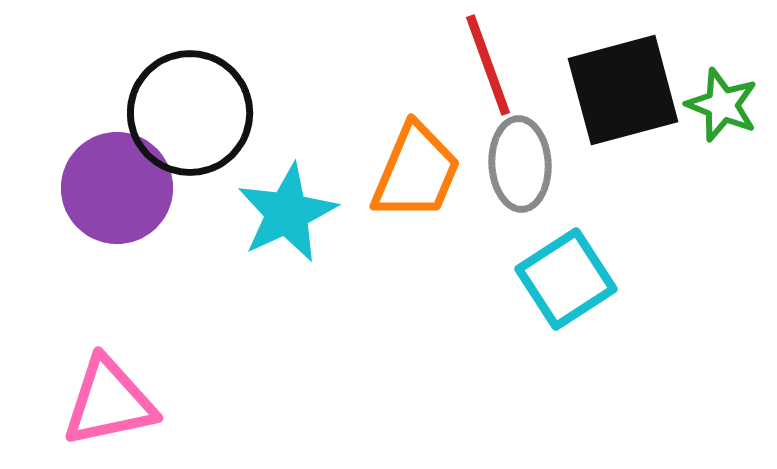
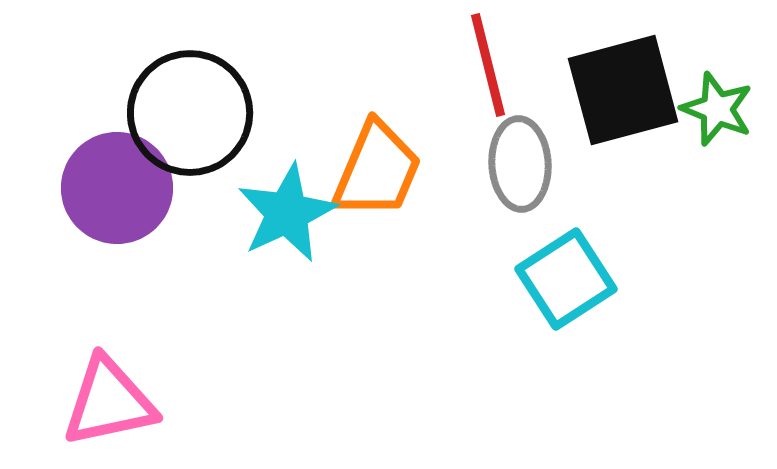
red line: rotated 6 degrees clockwise
green star: moved 5 px left, 4 px down
orange trapezoid: moved 39 px left, 2 px up
